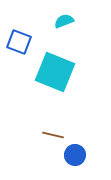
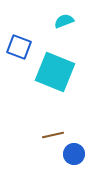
blue square: moved 5 px down
brown line: rotated 25 degrees counterclockwise
blue circle: moved 1 px left, 1 px up
